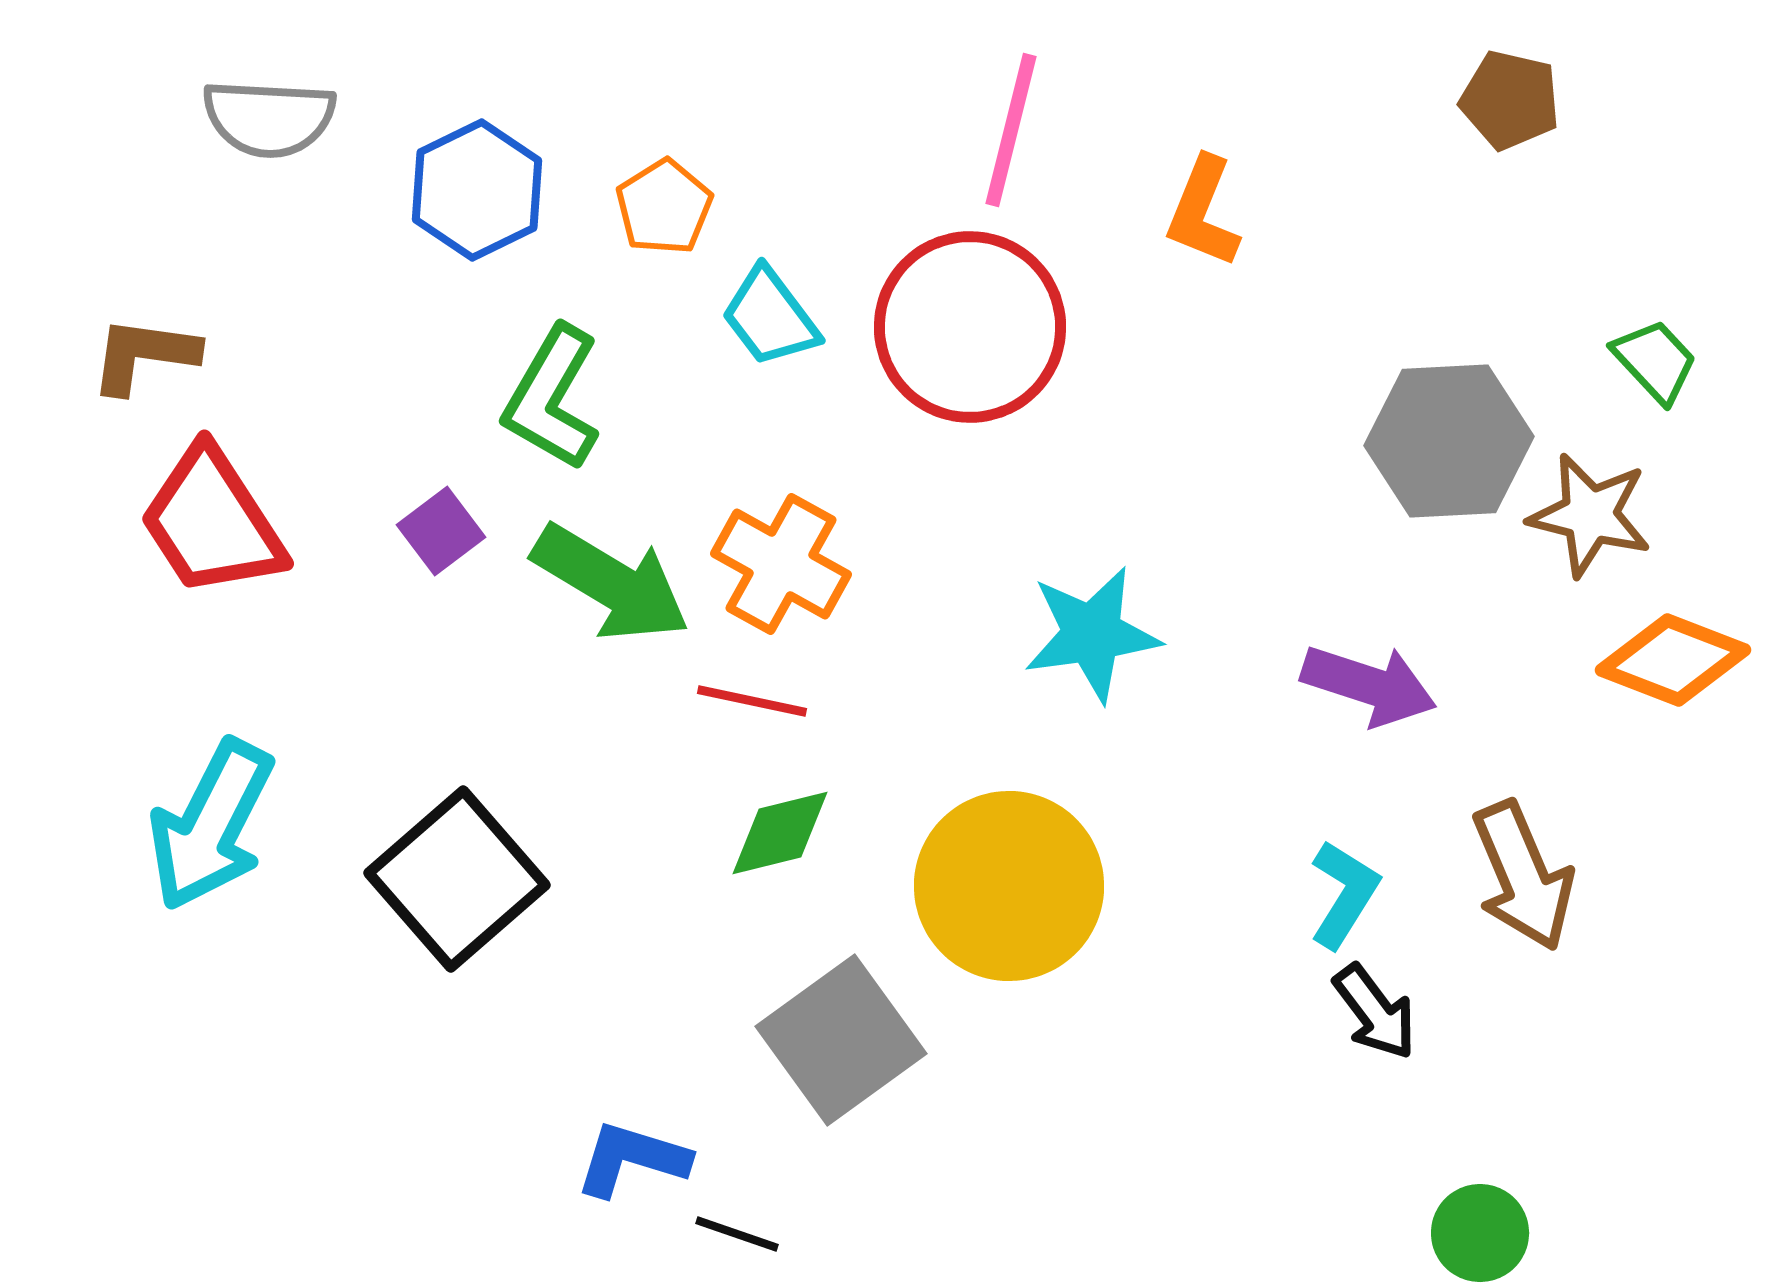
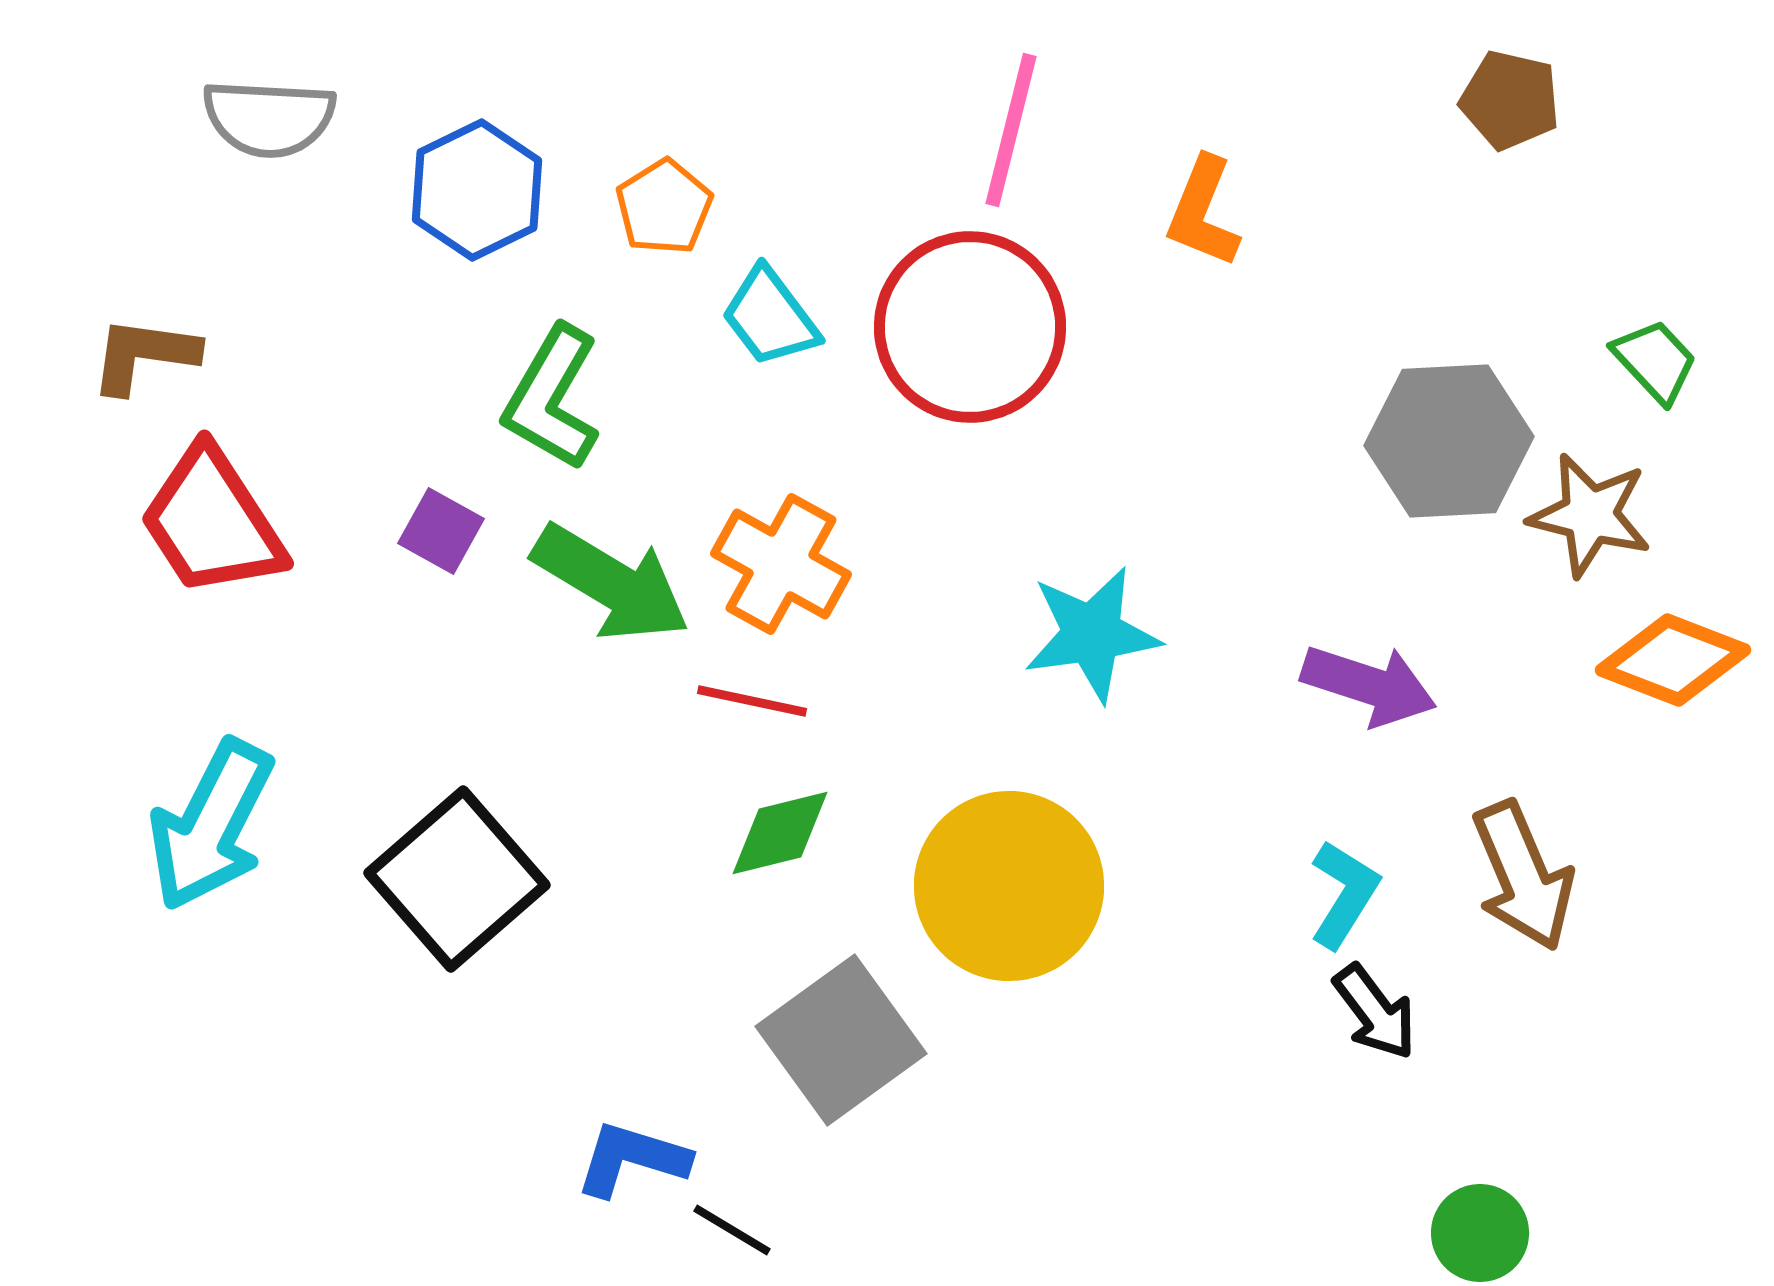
purple square: rotated 24 degrees counterclockwise
black line: moved 5 px left, 4 px up; rotated 12 degrees clockwise
